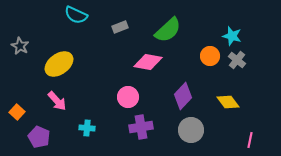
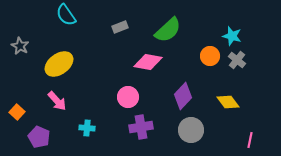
cyan semicircle: moved 10 px left; rotated 30 degrees clockwise
